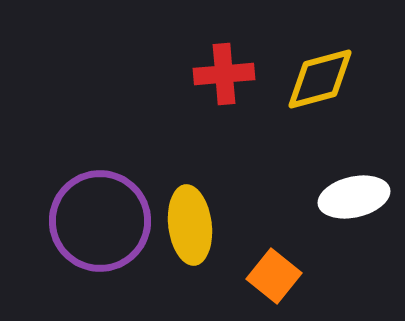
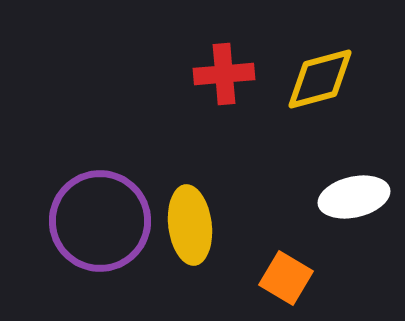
orange square: moved 12 px right, 2 px down; rotated 8 degrees counterclockwise
